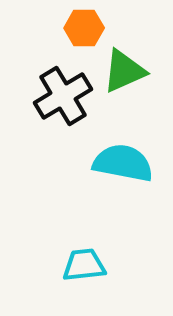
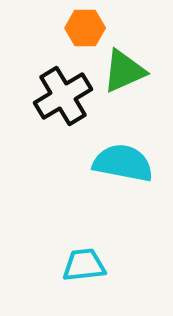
orange hexagon: moved 1 px right
